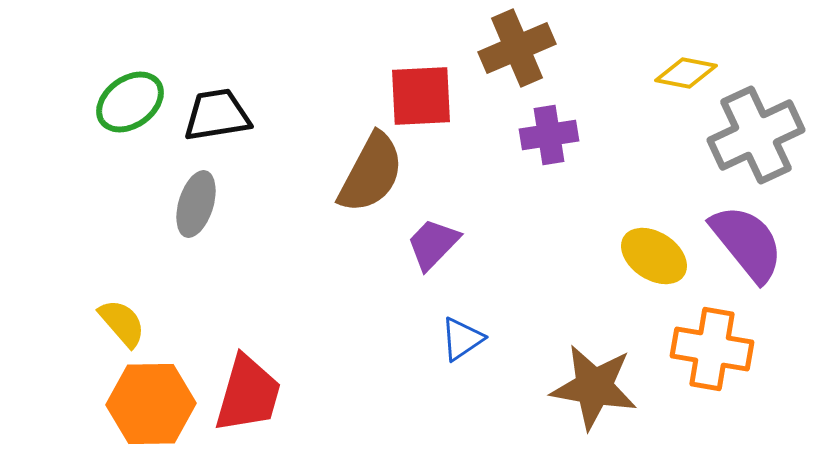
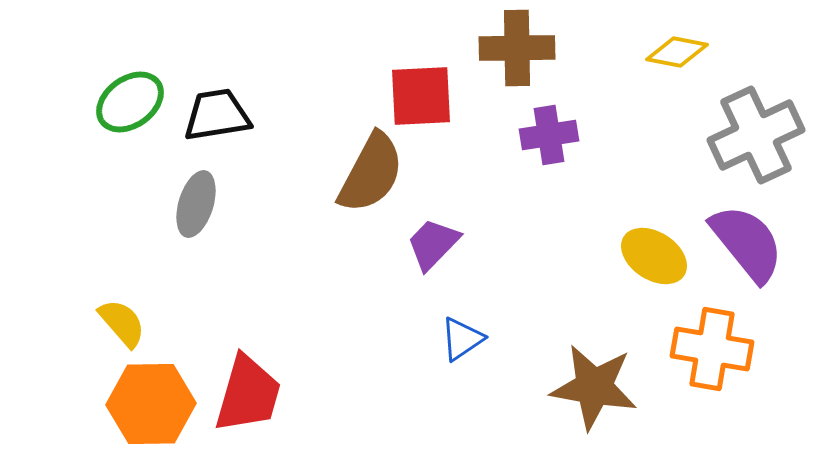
brown cross: rotated 22 degrees clockwise
yellow diamond: moved 9 px left, 21 px up
